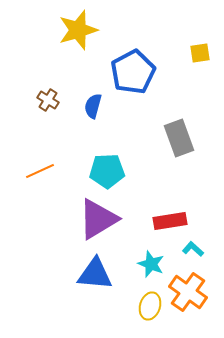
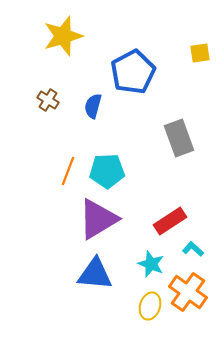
yellow star: moved 15 px left, 6 px down
orange line: moved 28 px right; rotated 44 degrees counterclockwise
red rectangle: rotated 24 degrees counterclockwise
